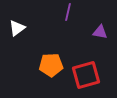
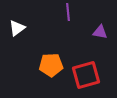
purple line: rotated 18 degrees counterclockwise
